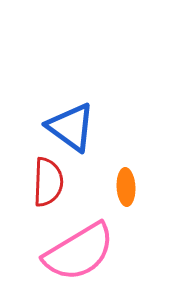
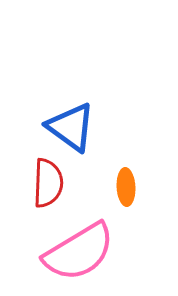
red semicircle: moved 1 px down
